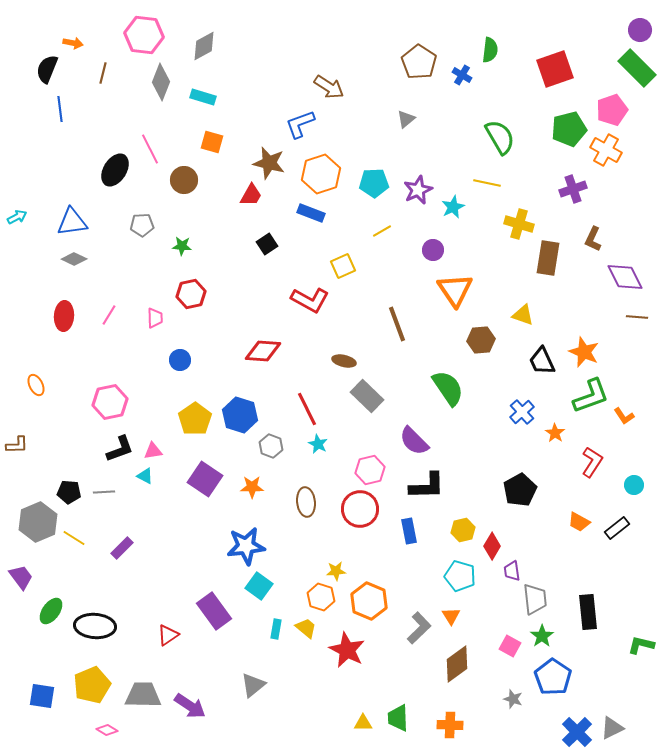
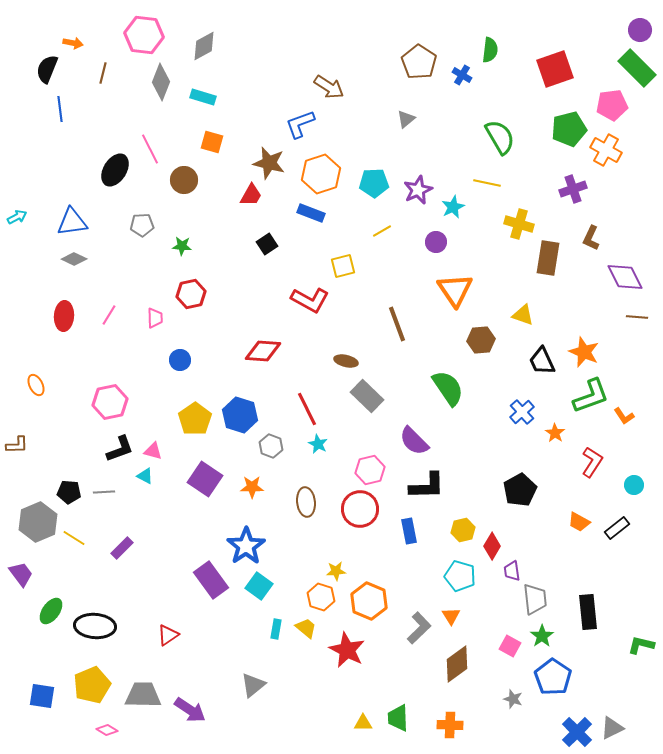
pink pentagon at (612, 110): moved 5 px up; rotated 12 degrees clockwise
brown L-shape at (593, 239): moved 2 px left, 1 px up
purple circle at (433, 250): moved 3 px right, 8 px up
yellow square at (343, 266): rotated 10 degrees clockwise
brown ellipse at (344, 361): moved 2 px right
pink triangle at (153, 451): rotated 24 degrees clockwise
blue star at (246, 546): rotated 27 degrees counterclockwise
purple trapezoid at (21, 577): moved 3 px up
purple rectangle at (214, 611): moved 3 px left, 31 px up
purple arrow at (190, 706): moved 4 px down
